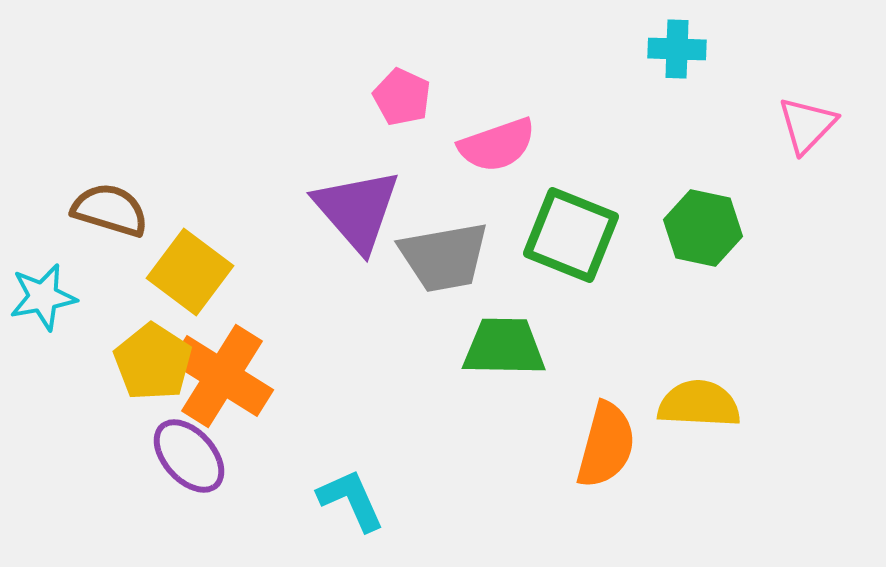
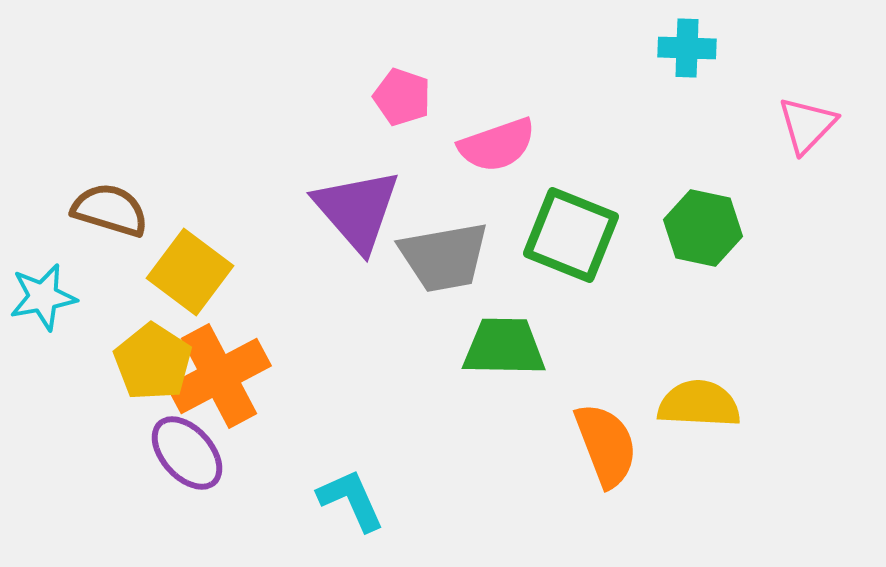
cyan cross: moved 10 px right, 1 px up
pink pentagon: rotated 6 degrees counterclockwise
orange cross: moved 3 px left; rotated 30 degrees clockwise
orange semicircle: rotated 36 degrees counterclockwise
purple ellipse: moved 2 px left, 3 px up
